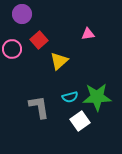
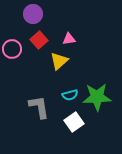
purple circle: moved 11 px right
pink triangle: moved 19 px left, 5 px down
cyan semicircle: moved 2 px up
white square: moved 6 px left, 1 px down
